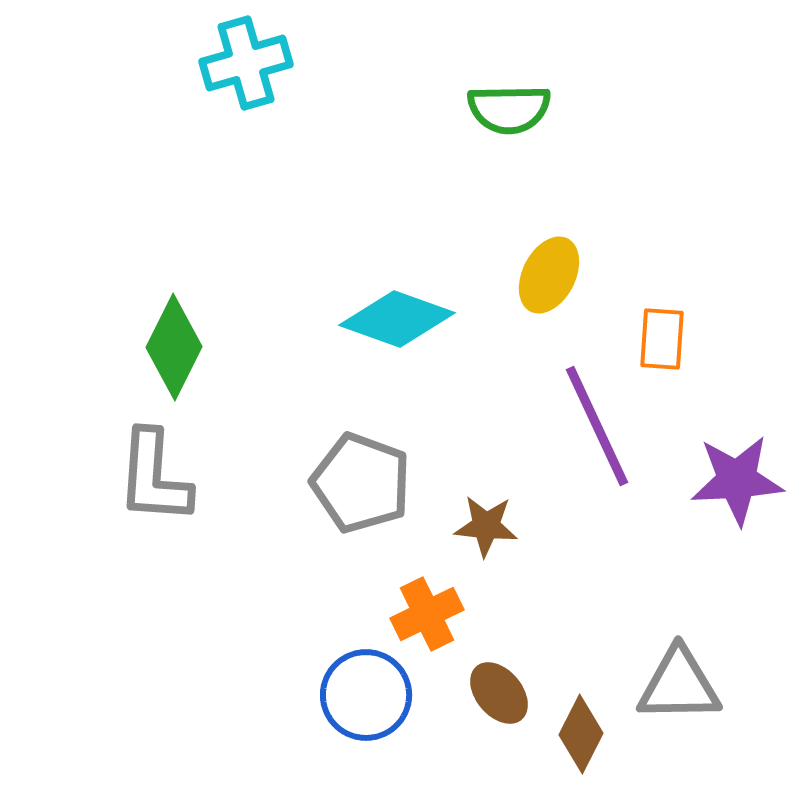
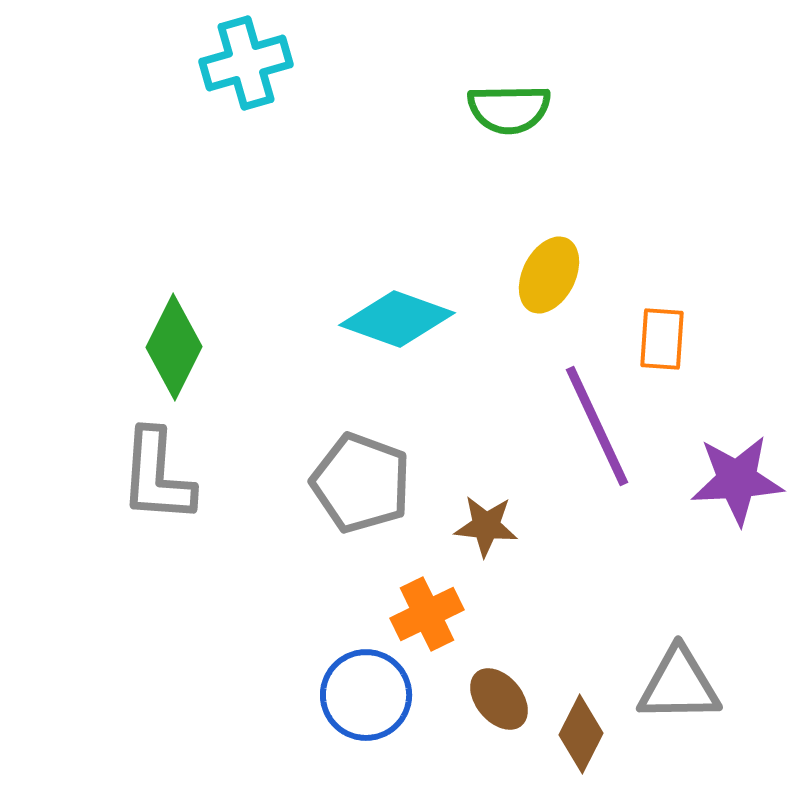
gray L-shape: moved 3 px right, 1 px up
brown ellipse: moved 6 px down
